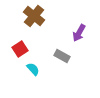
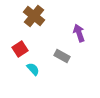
purple arrow: rotated 132 degrees clockwise
